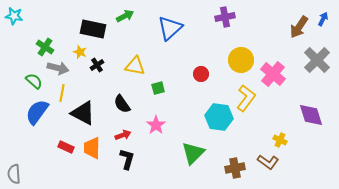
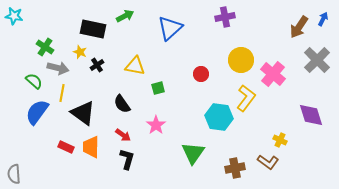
black triangle: rotated 8 degrees clockwise
red arrow: rotated 56 degrees clockwise
orange trapezoid: moved 1 px left, 1 px up
green triangle: rotated 10 degrees counterclockwise
